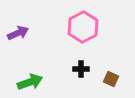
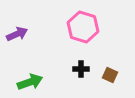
pink hexagon: rotated 16 degrees counterclockwise
purple arrow: moved 1 px left, 1 px down
brown square: moved 1 px left, 4 px up
